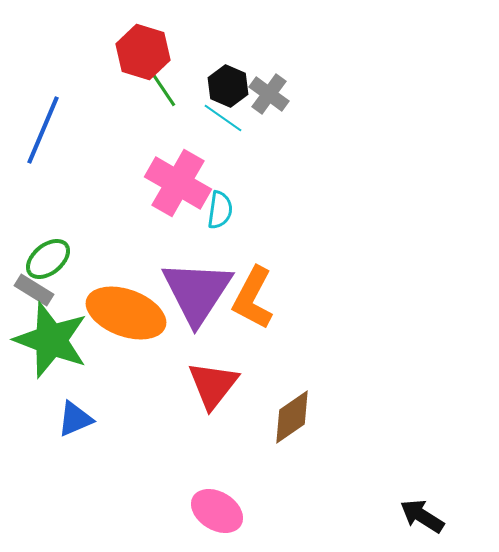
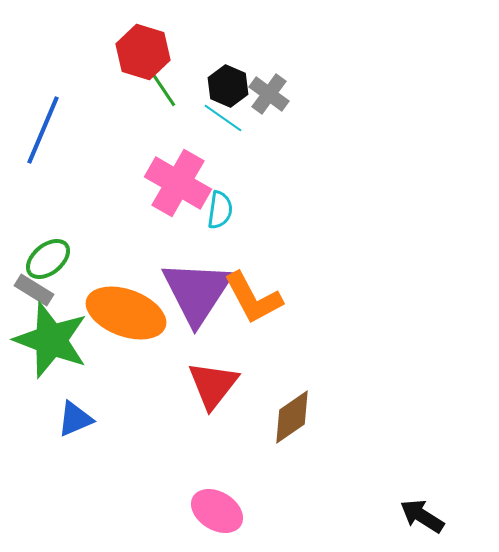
orange L-shape: rotated 56 degrees counterclockwise
